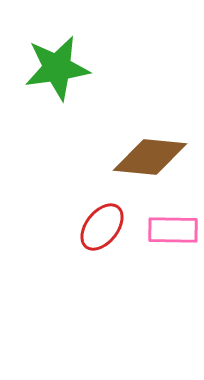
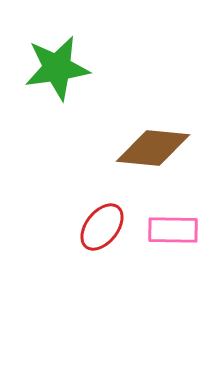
brown diamond: moved 3 px right, 9 px up
